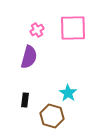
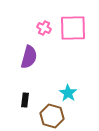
pink cross: moved 7 px right, 2 px up; rotated 32 degrees counterclockwise
